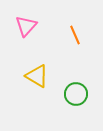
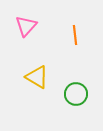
orange line: rotated 18 degrees clockwise
yellow triangle: moved 1 px down
